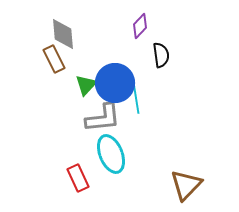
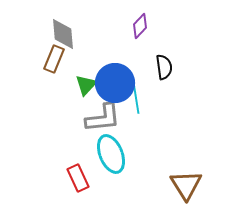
black semicircle: moved 3 px right, 12 px down
brown rectangle: rotated 48 degrees clockwise
brown triangle: rotated 16 degrees counterclockwise
